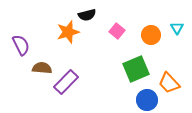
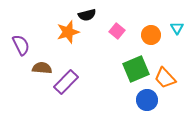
orange trapezoid: moved 4 px left, 5 px up
